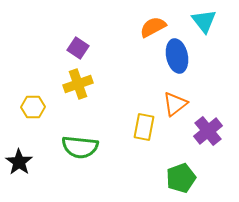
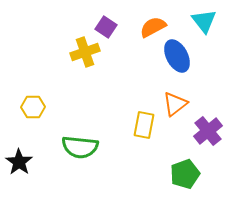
purple square: moved 28 px right, 21 px up
blue ellipse: rotated 16 degrees counterclockwise
yellow cross: moved 7 px right, 32 px up
yellow rectangle: moved 2 px up
green pentagon: moved 4 px right, 4 px up
